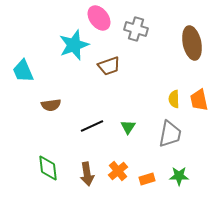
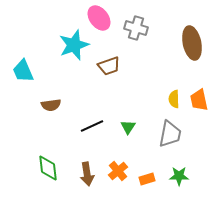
gray cross: moved 1 px up
